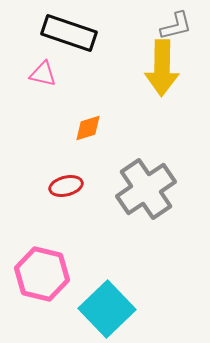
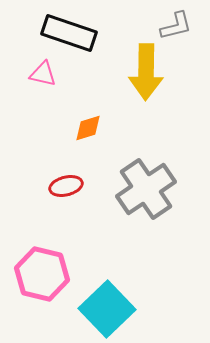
yellow arrow: moved 16 px left, 4 px down
